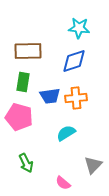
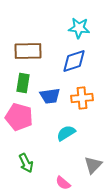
green rectangle: moved 1 px down
orange cross: moved 6 px right
